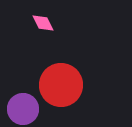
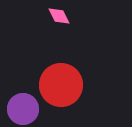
pink diamond: moved 16 px right, 7 px up
